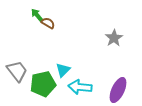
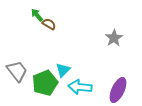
brown semicircle: moved 1 px right, 1 px down
green pentagon: moved 2 px right, 1 px up; rotated 10 degrees counterclockwise
